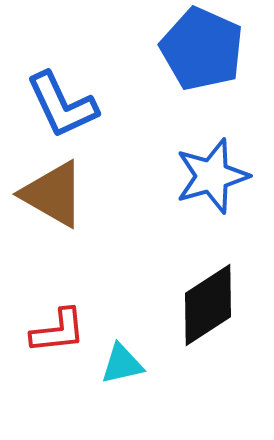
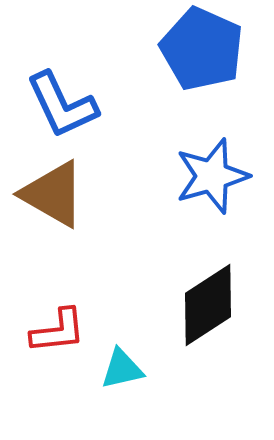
cyan triangle: moved 5 px down
